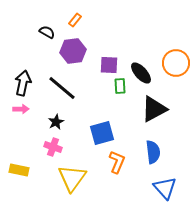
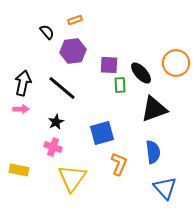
orange rectangle: rotated 32 degrees clockwise
black semicircle: rotated 21 degrees clockwise
green rectangle: moved 1 px up
black triangle: rotated 8 degrees clockwise
orange L-shape: moved 2 px right, 2 px down
